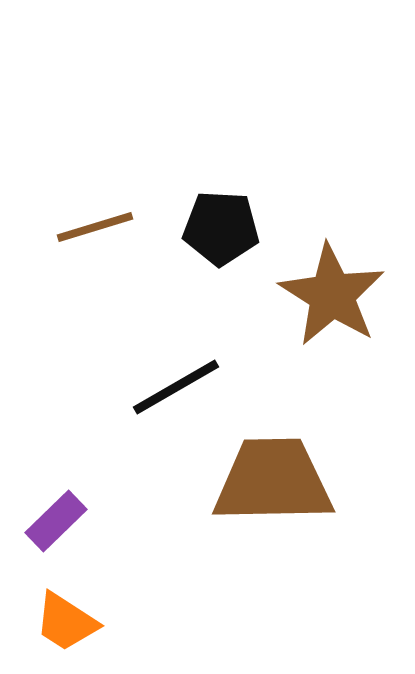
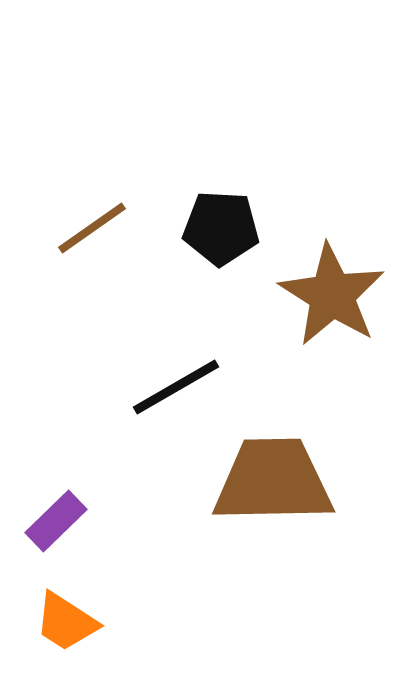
brown line: moved 3 px left, 1 px down; rotated 18 degrees counterclockwise
